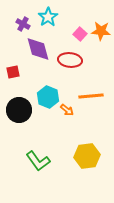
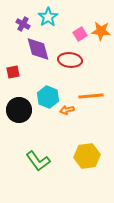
pink square: rotated 16 degrees clockwise
orange arrow: rotated 128 degrees clockwise
